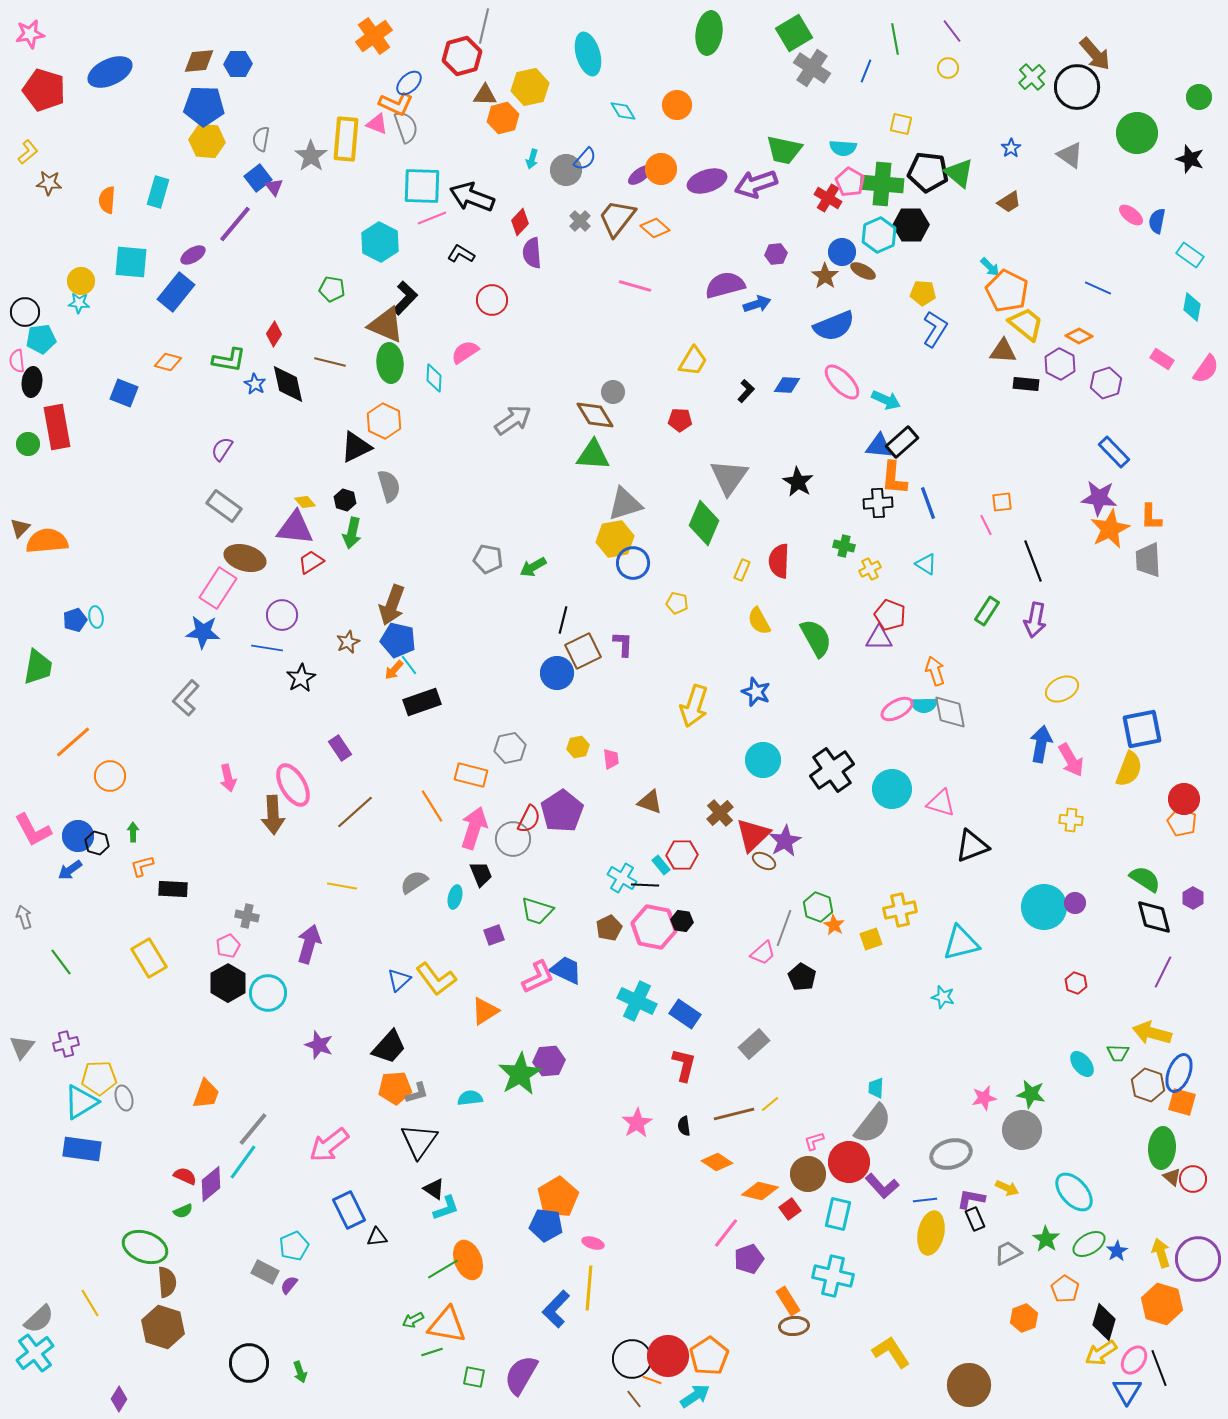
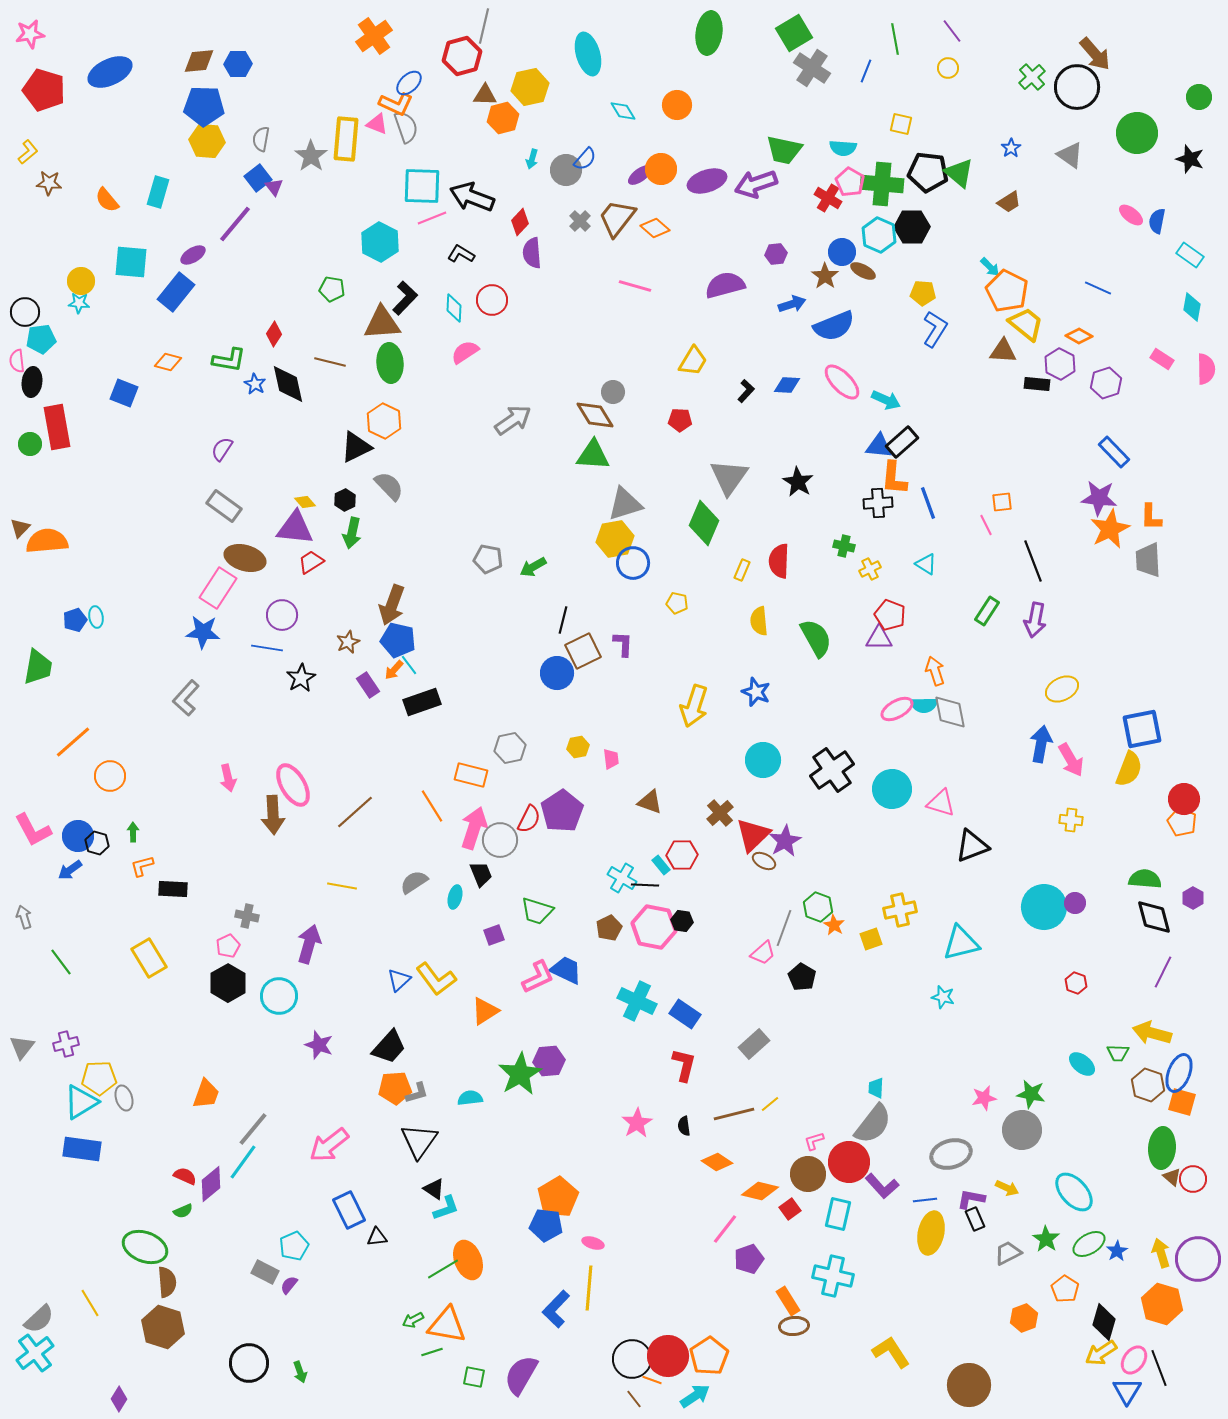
orange semicircle at (107, 200): rotated 44 degrees counterclockwise
black hexagon at (911, 225): moved 1 px right, 2 px down
cyan hexagon at (879, 235): rotated 12 degrees counterclockwise
blue arrow at (757, 304): moved 35 px right
brown triangle at (386, 325): moved 4 px left, 2 px up; rotated 27 degrees counterclockwise
pink semicircle at (1206, 369): rotated 36 degrees counterclockwise
cyan diamond at (434, 378): moved 20 px right, 70 px up
black rectangle at (1026, 384): moved 11 px right
green circle at (28, 444): moved 2 px right
gray semicircle at (389, 486): rotated 28 degrees counterclockwise
black hexagon at (345, 500): rotated 15 degrees clockwise
yellow semicircle at (759, 621): rotated 24 degrees clockwise
purple rectangle at (340, 748): moved 28 px right, 63 px up
gray circle at (513, 839): moved 13 px left, 1 px down
green semicircle at (1145, 879): rotated 28 degrees counterclockwise
cyan circle at (268, 993): moved 11 px right, 3 px down
cyan ellipse at (1082, 1064): rotated 12 degrees counterclockwise
pink line at (726, 1233): moved 1 px left, 4 px up
